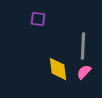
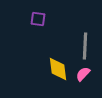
gray line: moved 2 px right
pink semicircle: moved 1 px left, 2 px down
